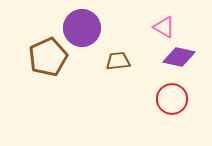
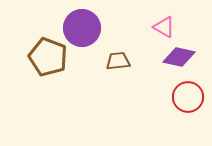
brown pentagon: rotated 27 degrees counterclockwise
red circle: moved 16 px right, 2 px up
